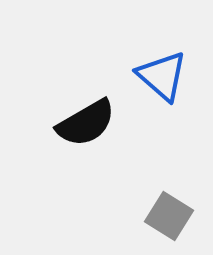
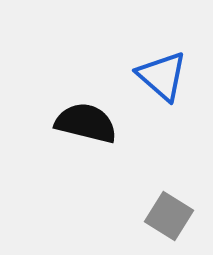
black semicircle: rotated 136 degrees counterclockwise
